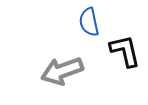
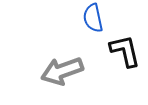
blue semicircle: moved 4 px right, 4 px up
